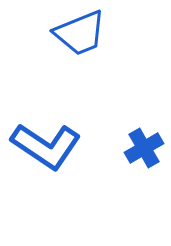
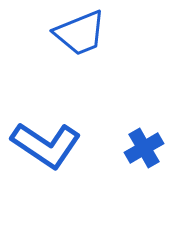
blue L-shape: moved 1 px up
